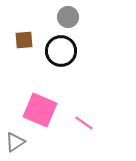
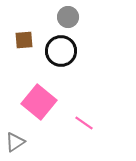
pink square: moved 1 px left, 8 px up; rotated 16 degrees clockwise
